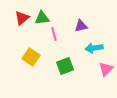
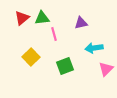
purple triangle: moved 3 px up
yellow square: rotated 12 degrees clockwise
